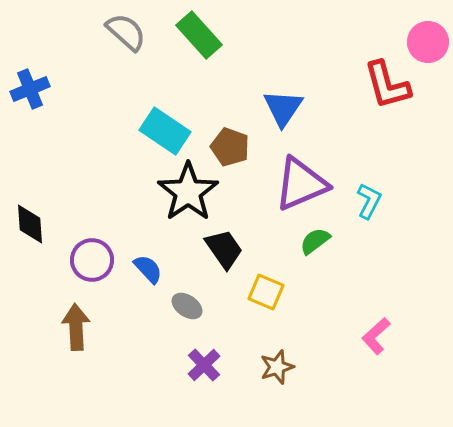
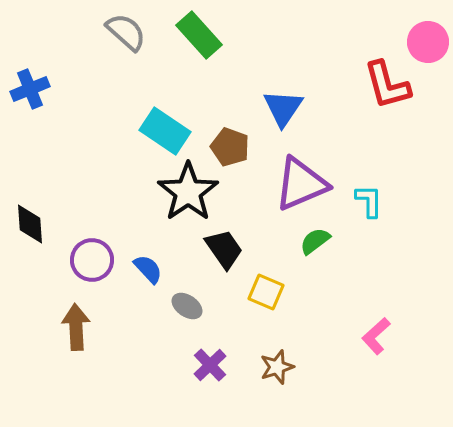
cyan L-shape: rotated 27 degrees counterclockwise
purple cross: moved 6 px right
